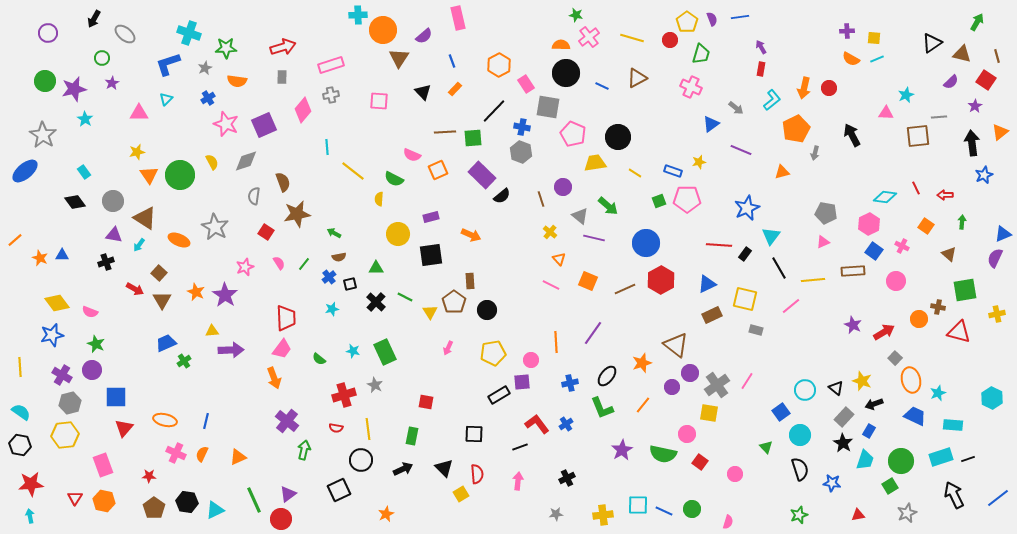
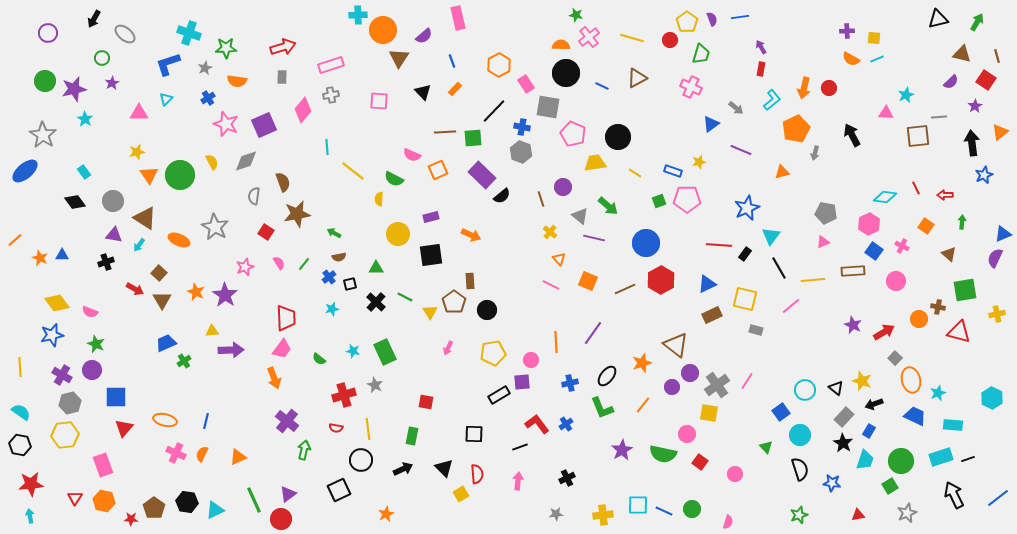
black triangle at (932, 43): moved 6 px right, 24 px up; rotated 20 degrees clockwise
red star at (149, 476): moved 18 px left, 43 px down
